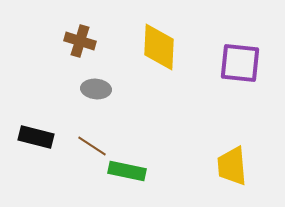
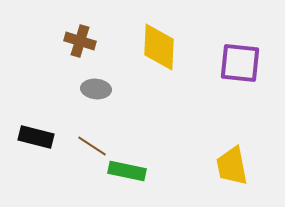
yellow trapezoid: rotated 6 degrees counterclockwise
